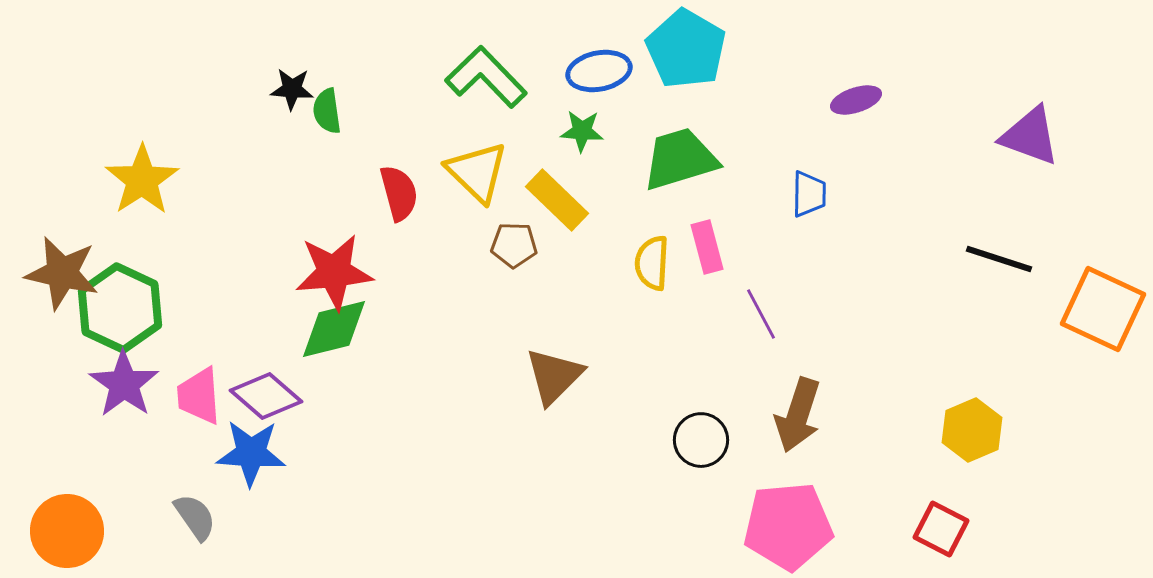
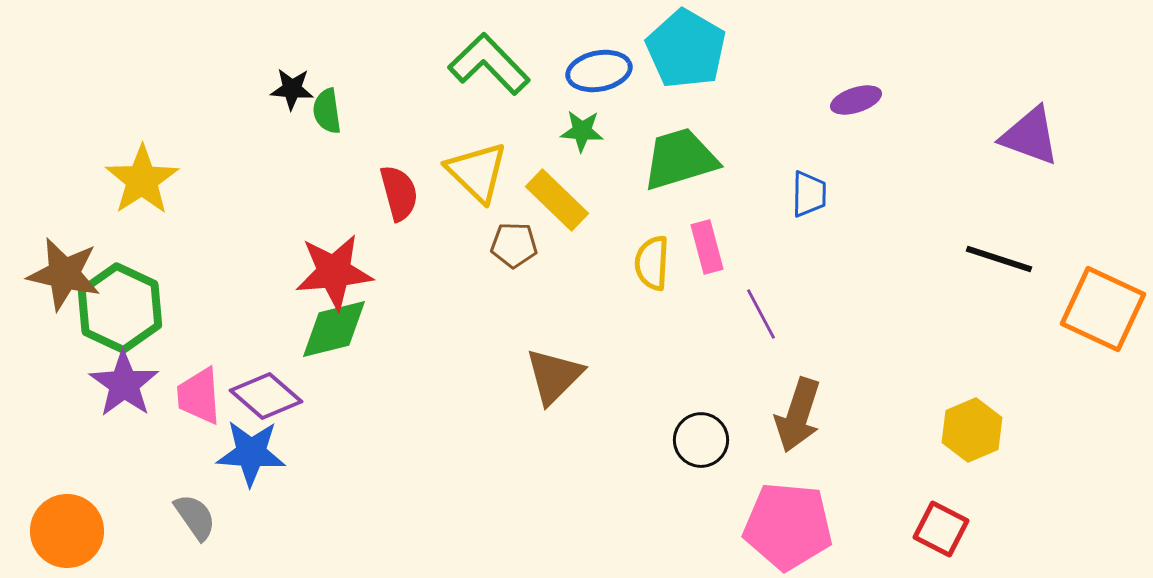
green L-shape: moved 3 px right, 13 px up
brown star: moved 2 px right, 1 px down
pink pentagon: rotated 10 degrees clockwise
